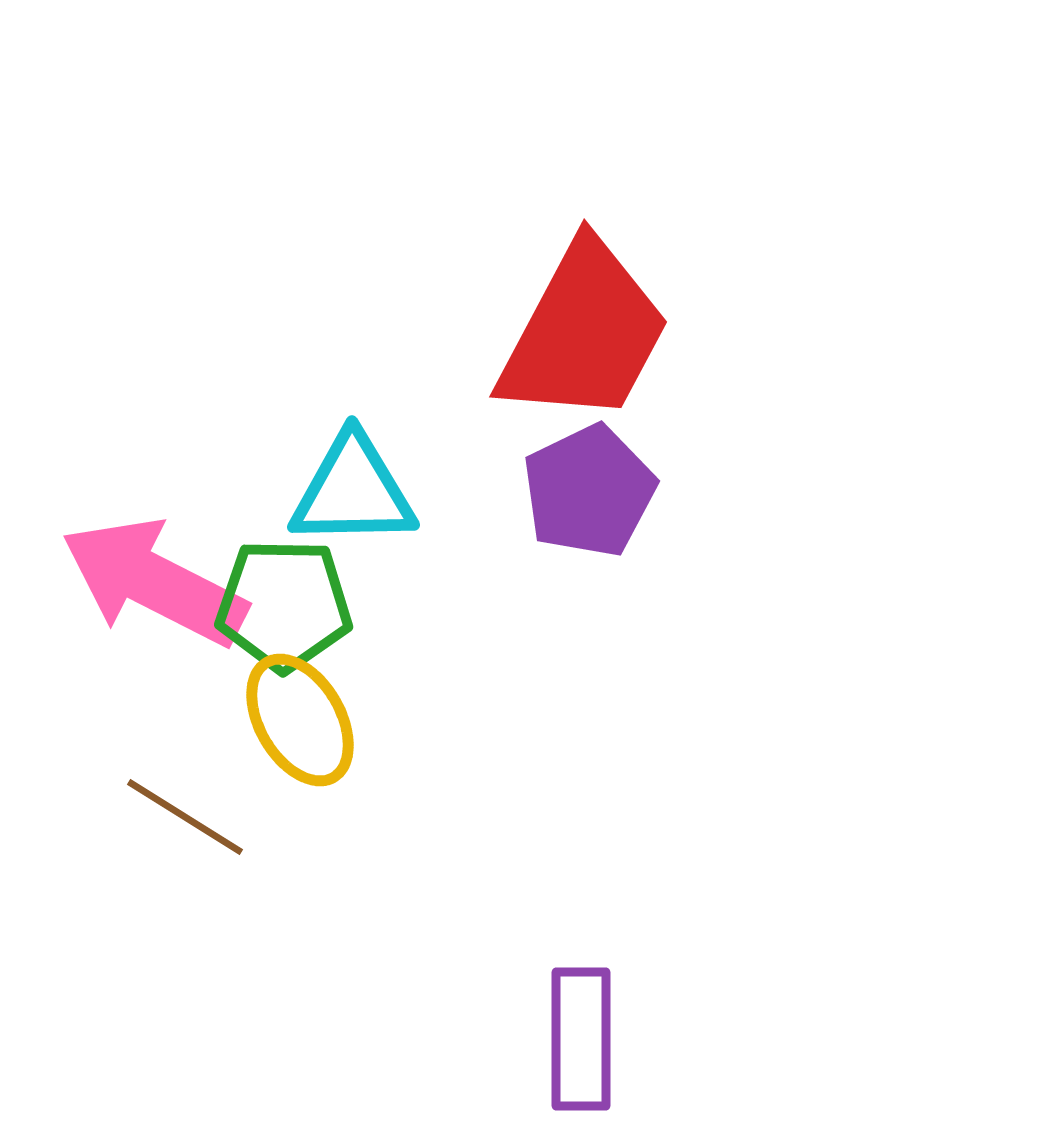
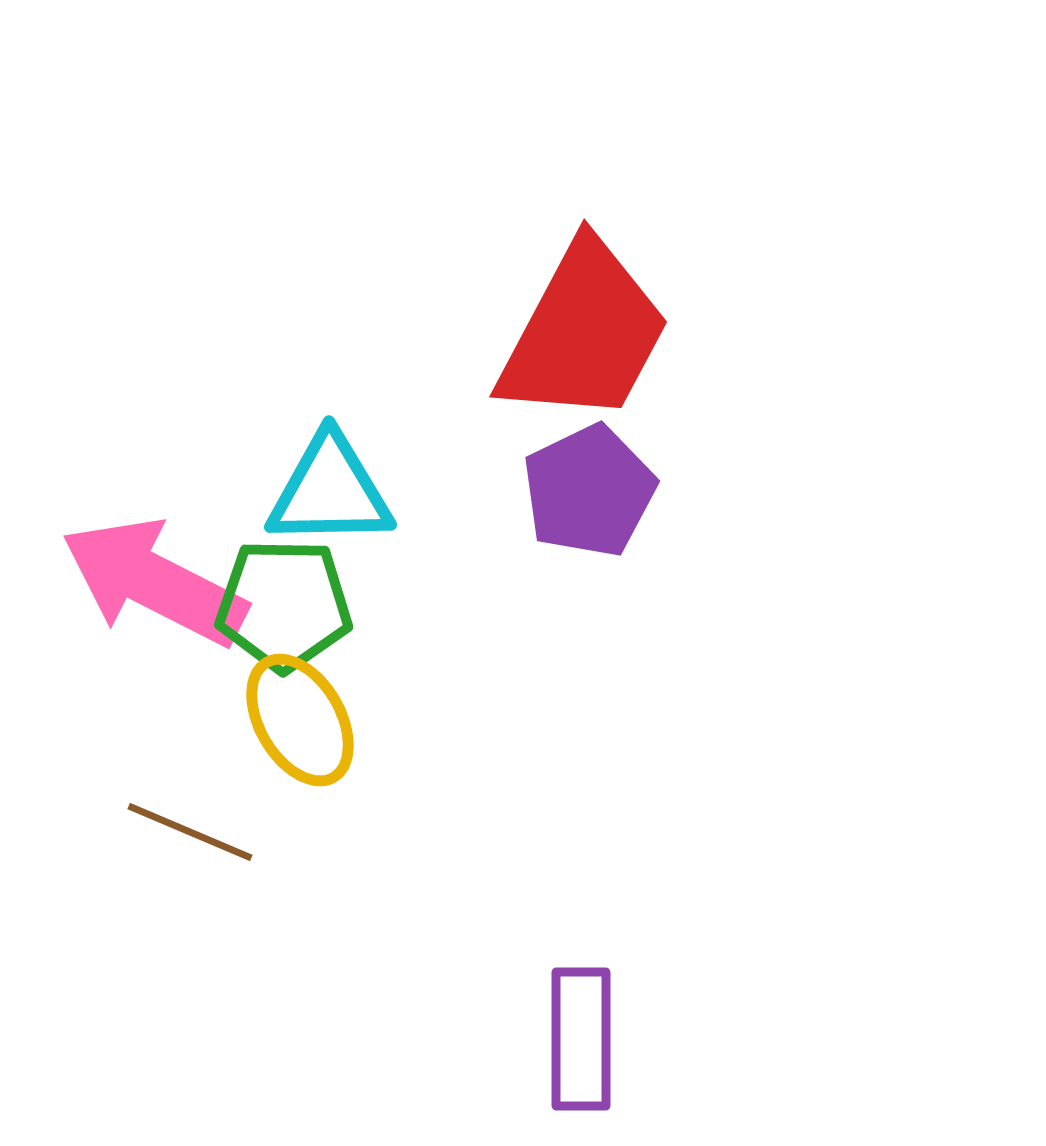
cyan triangle: moved 23 px left
brown line: moved 5 px right, 15 px down; rotated 9 degrees counterclockwise
